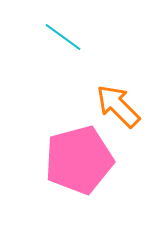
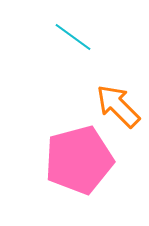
cyan line: moved 10 px right
